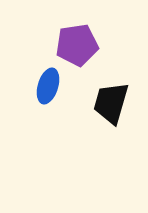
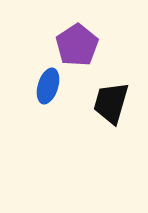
purple pentagon: rotated 24 degrees counterclockwise
